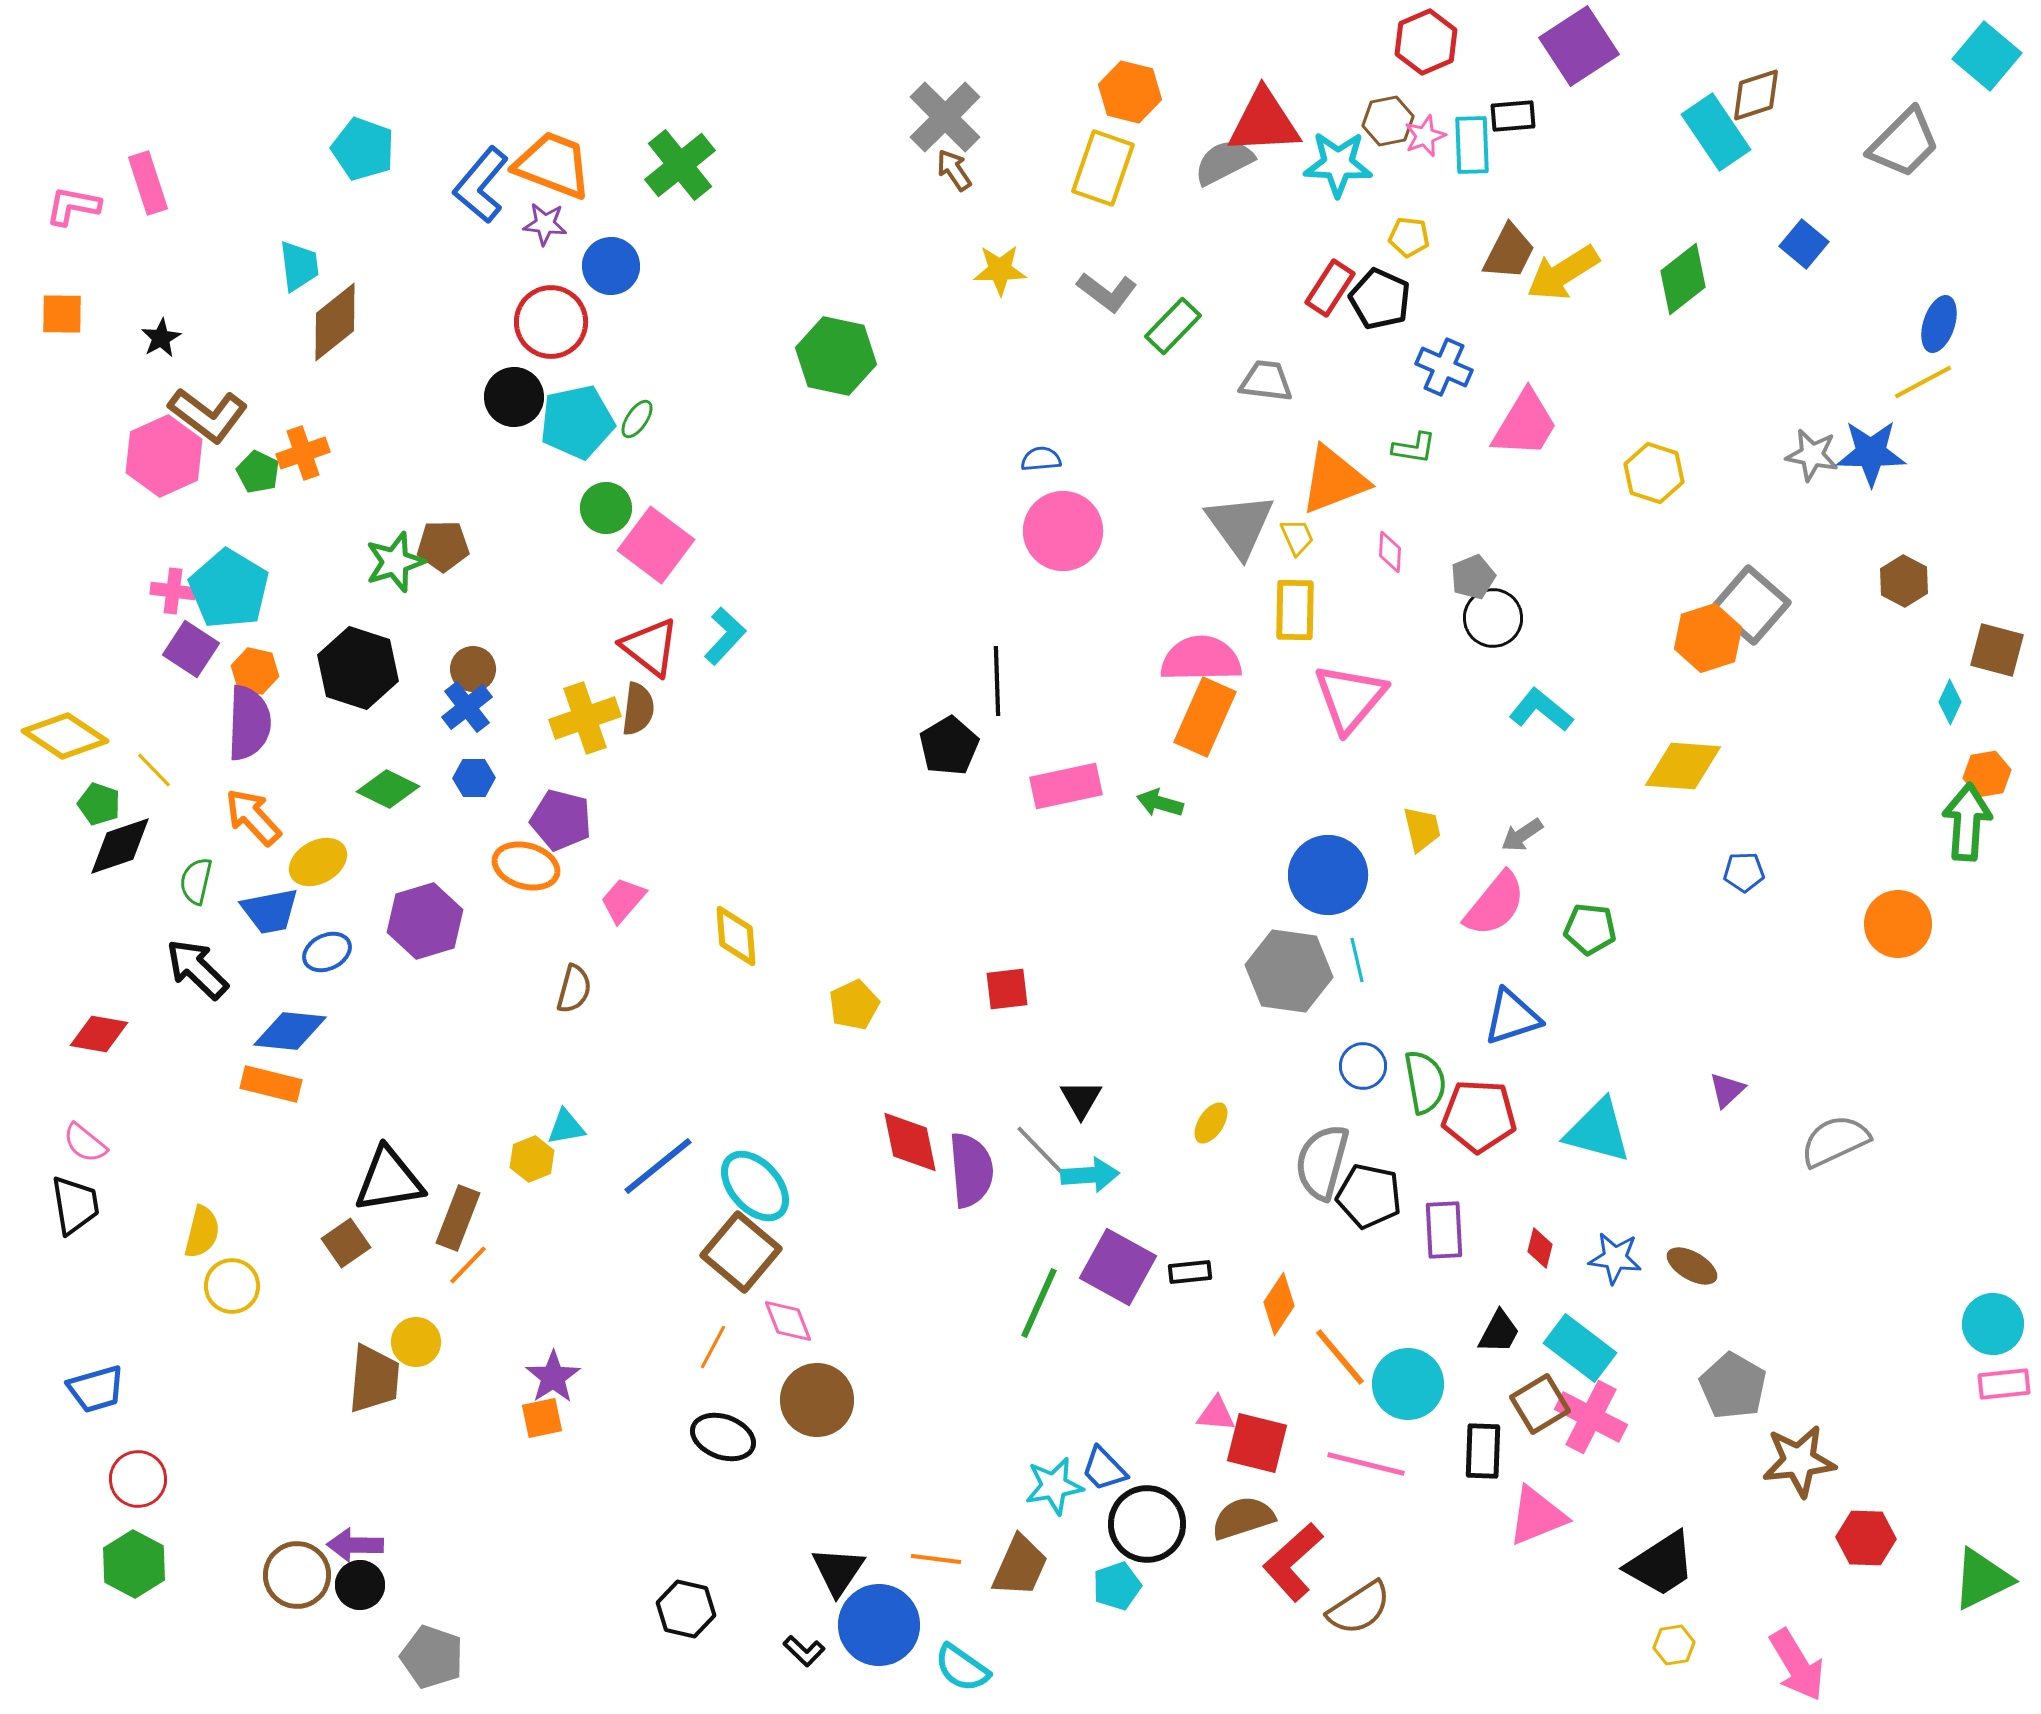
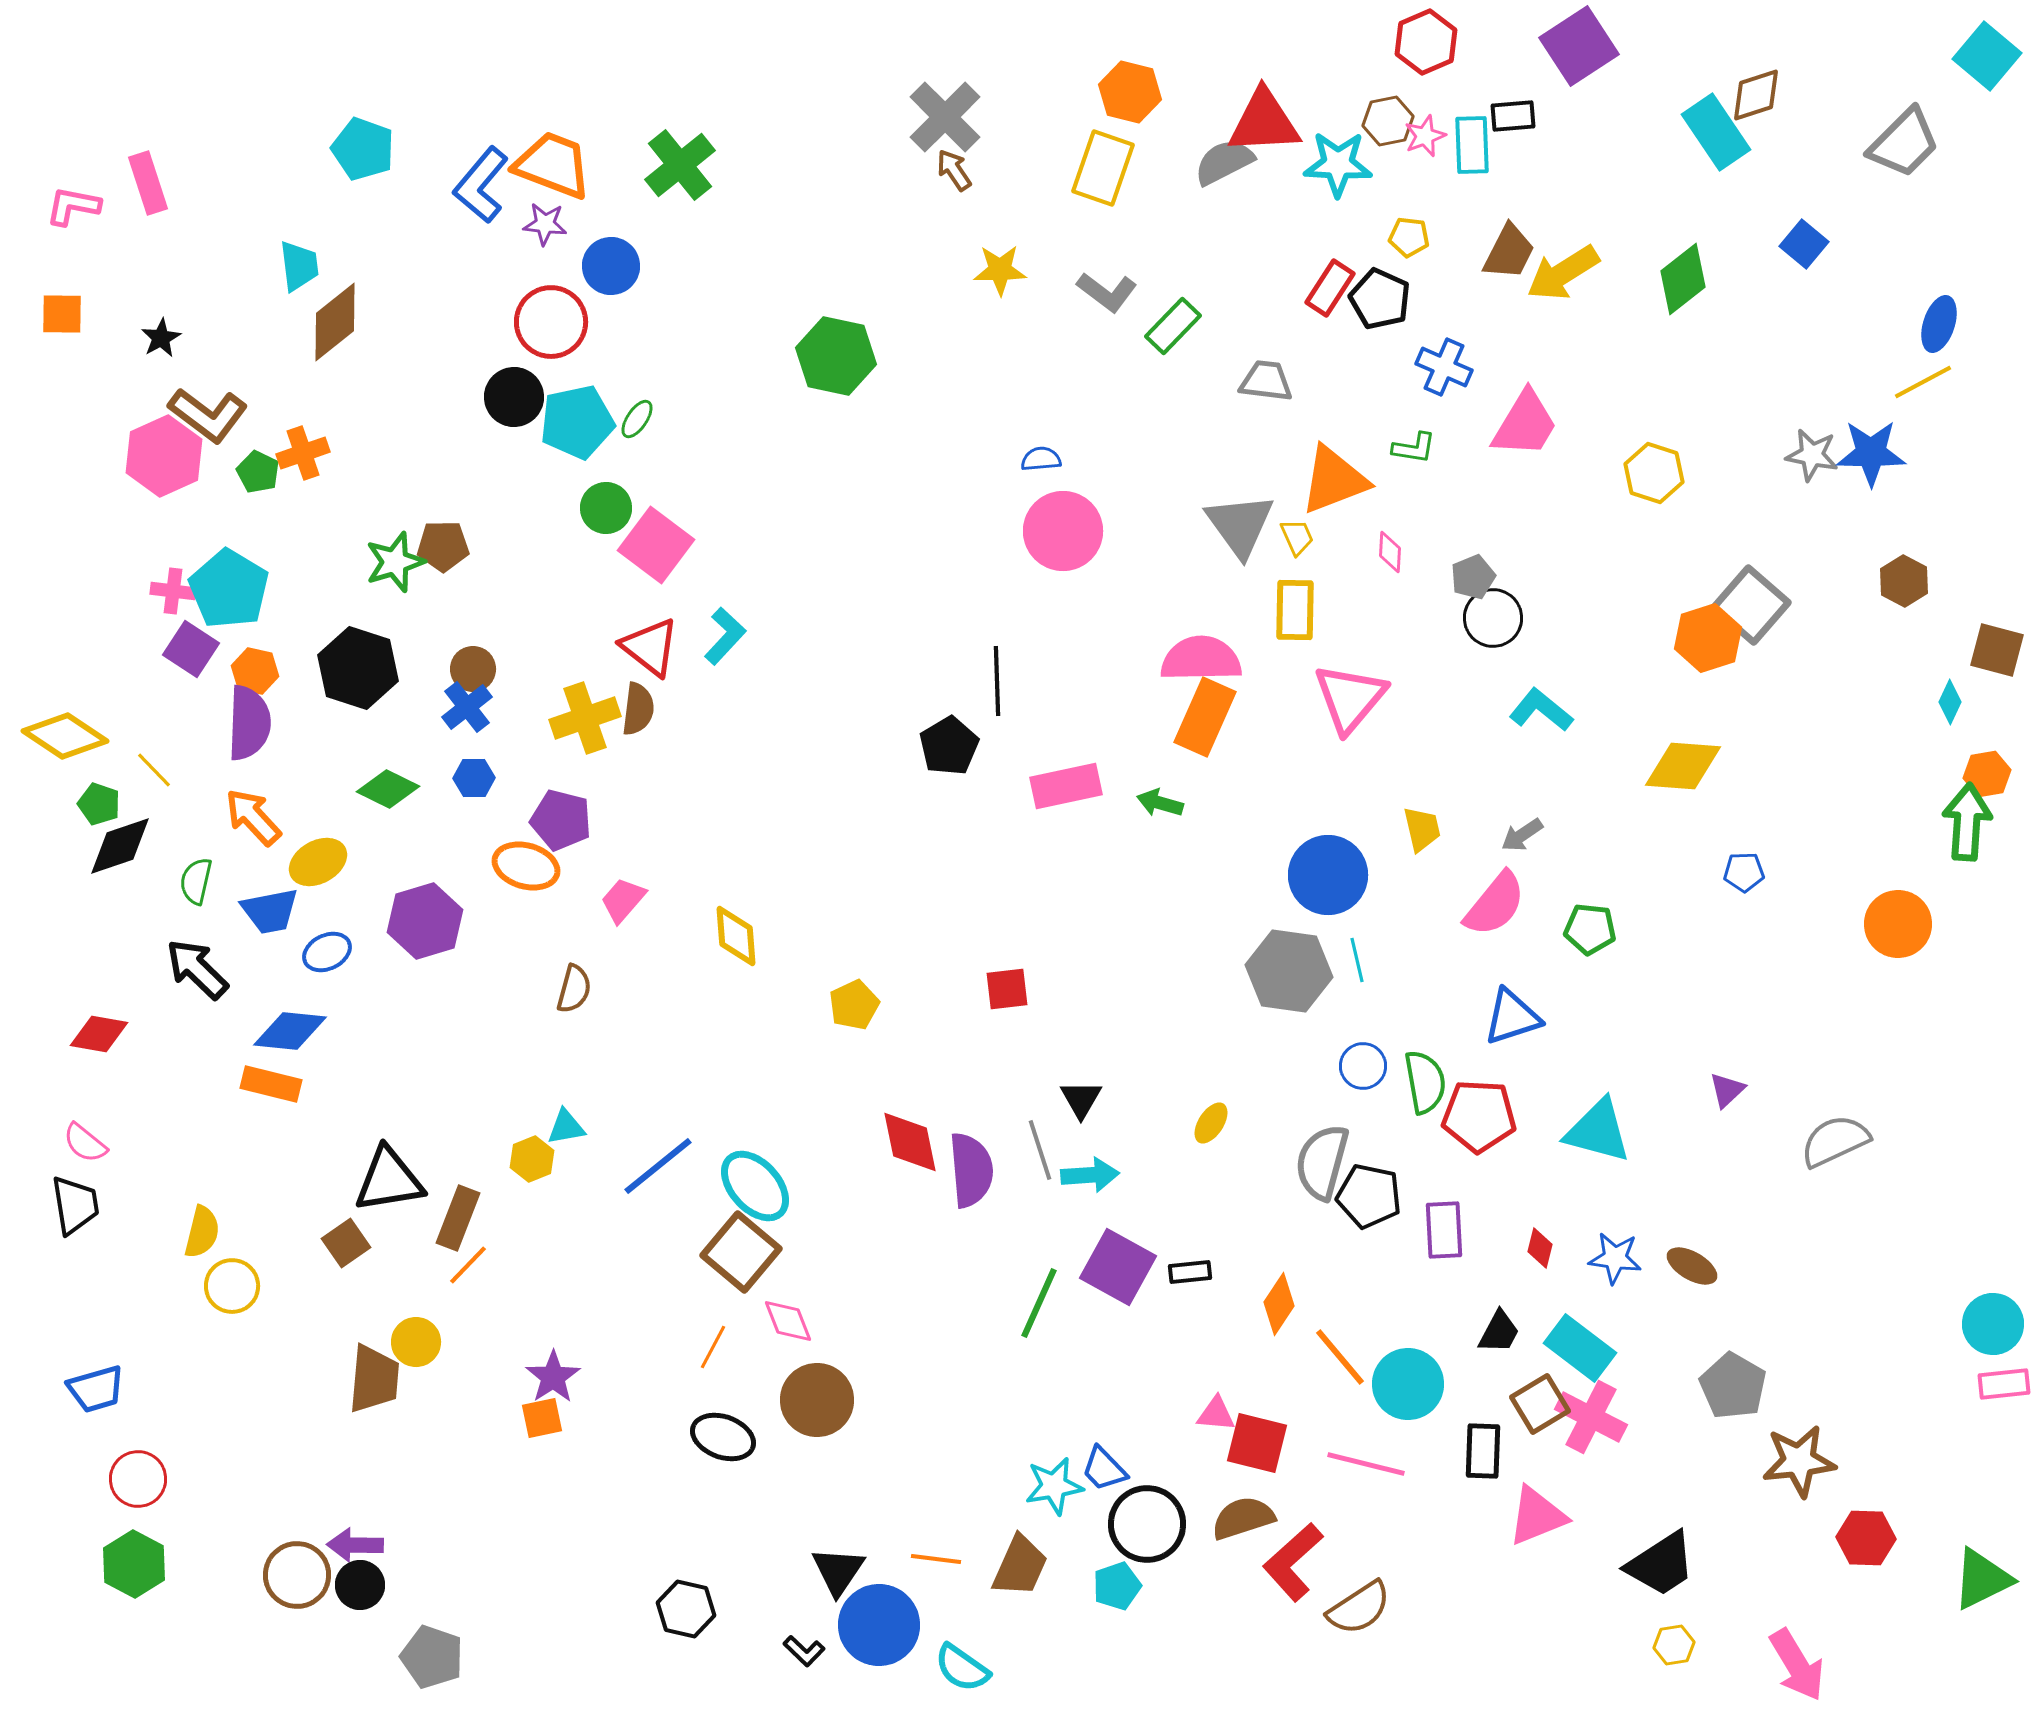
gray line at (1040, 1150): rotated 26 degrees clockwise
